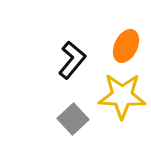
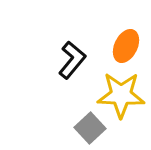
yellow star: moved 1 px left, 1 px up
gray square: moved 17 px right, 9 px down
